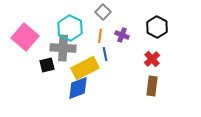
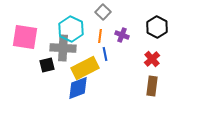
cyan hexagon: moved 1 px right, 1 px down
pink square: rotated 32 degrees counterclockwise
